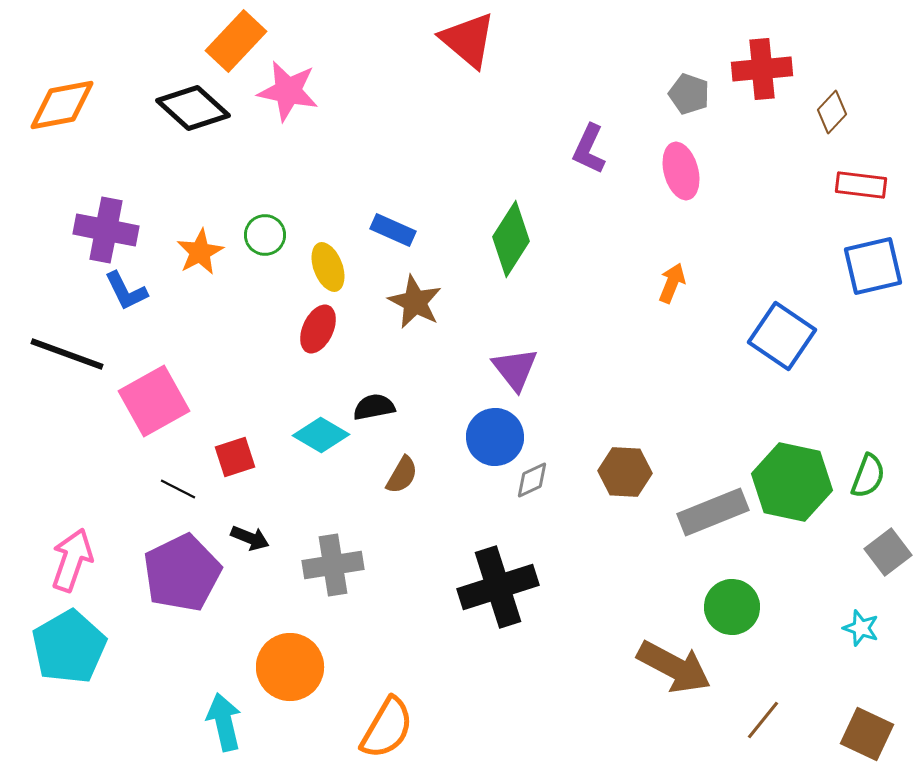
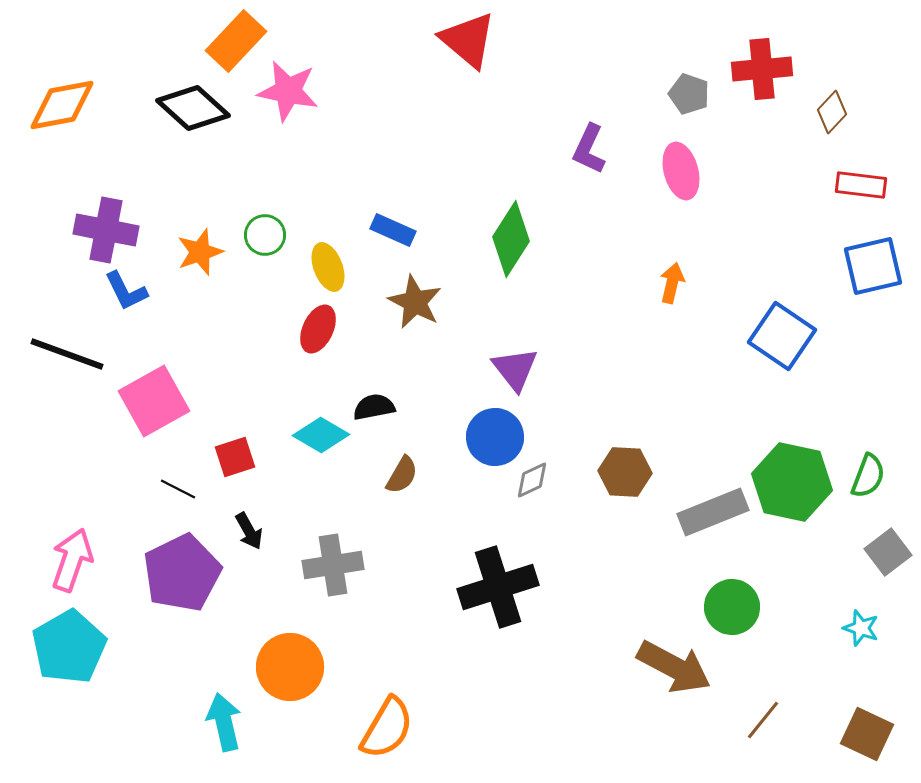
orange star at (200, 252): rotated 9 degrees clockwise
orange arrow at (672, 283): rotated 9 degrees counterclockwise
black arrow at (250, 538): moved 1 px left, 7 px up; rotated 39 degrees clockwise
